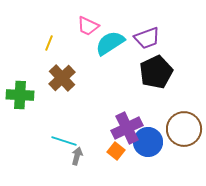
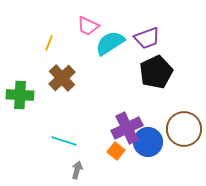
gray arrow: moved 14 px down
